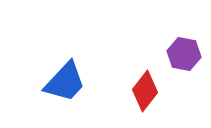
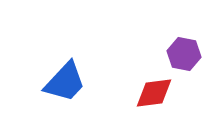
red diamond: moved 9 px right, 2 px down; rotated 45 degrees clockwise
